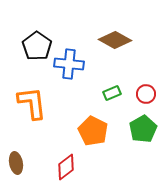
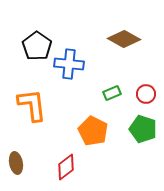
brown diamond: moved 9 px right, 1 px up
orange L-shape: moved 2 px down
green pentagon: rotated 24 degrees counterclockwise
